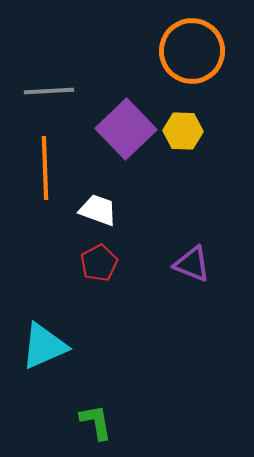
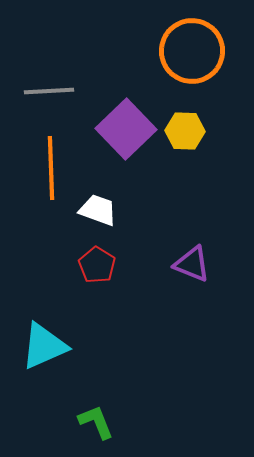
yellow hexagon: moved 2 px right
orange line: moved 6 px right
red pentagon: moved 2 px left, 2 px down; rotated 12 degrees counterclockwise
green L-shape: rotated 12 degrees counterclockwise
